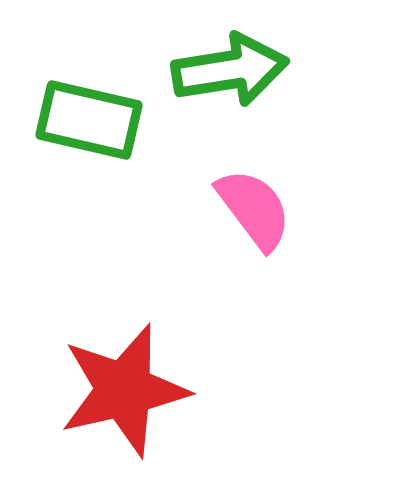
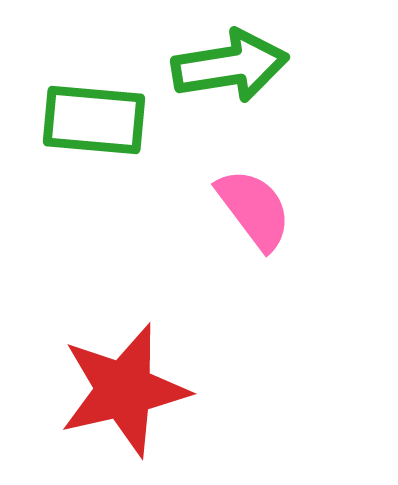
green arrow: moved 4 px up
green rectangle: moved 5 px right; rotated 8 degrees counterclockwise
